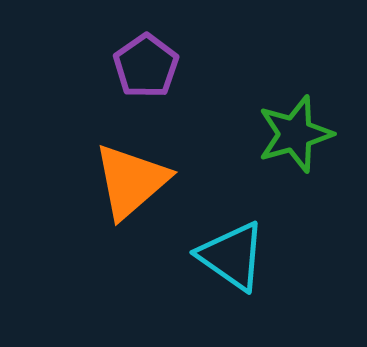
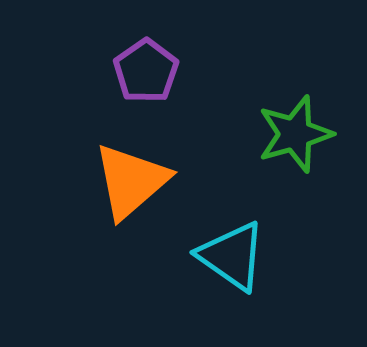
purple pentagon: moved 5 px down
